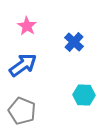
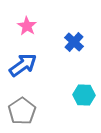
gray pentagon: rotated 16 degrees clockwise
